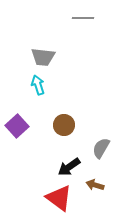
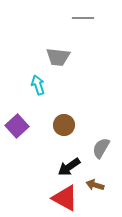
gray trapezoid: moved 15 px right
red triangle: moved 6 px right; rotated 8 degrees counterclockwise
